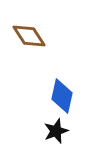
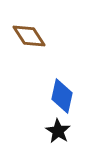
black star: moved 2 px right; rotated 20 degrees counterclockwise
